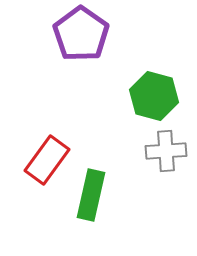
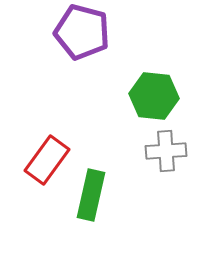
purple pentagon: moved 1 px right, 2 px up; rotated 20 degrees counterclockwise
green hexagon: rotated 9 degrees counterclockwise
